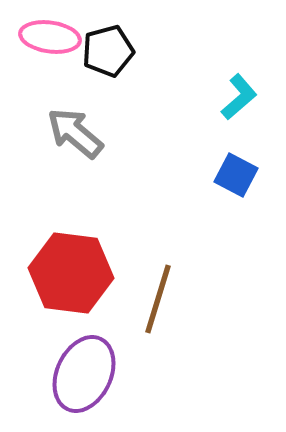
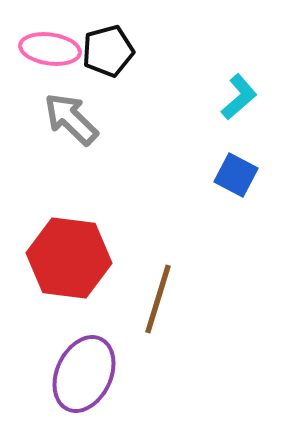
pink ellipse: moved 12 px down
gray arrow: moved 4 px left, 14 px up; rotated 4 degrees clockwise
red hexagon: moved 2 px left, 15 px up
